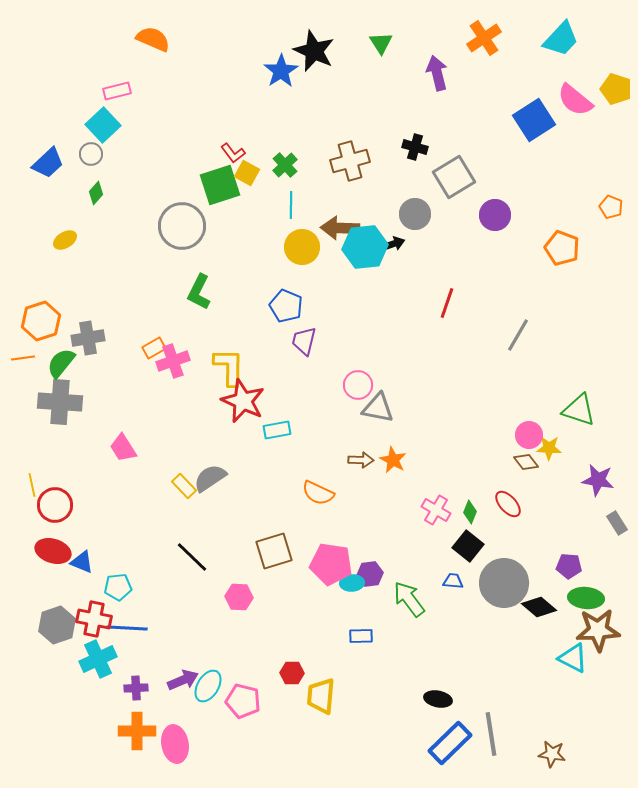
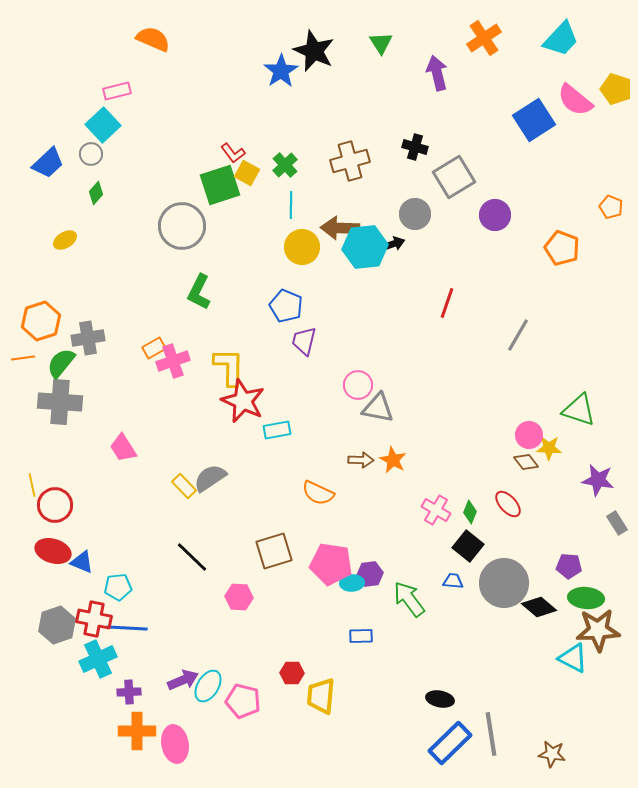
purple cross at (136, 688): moved 7 px left, 4 px down
black ellipse at (438, 699): moved 2 px right
